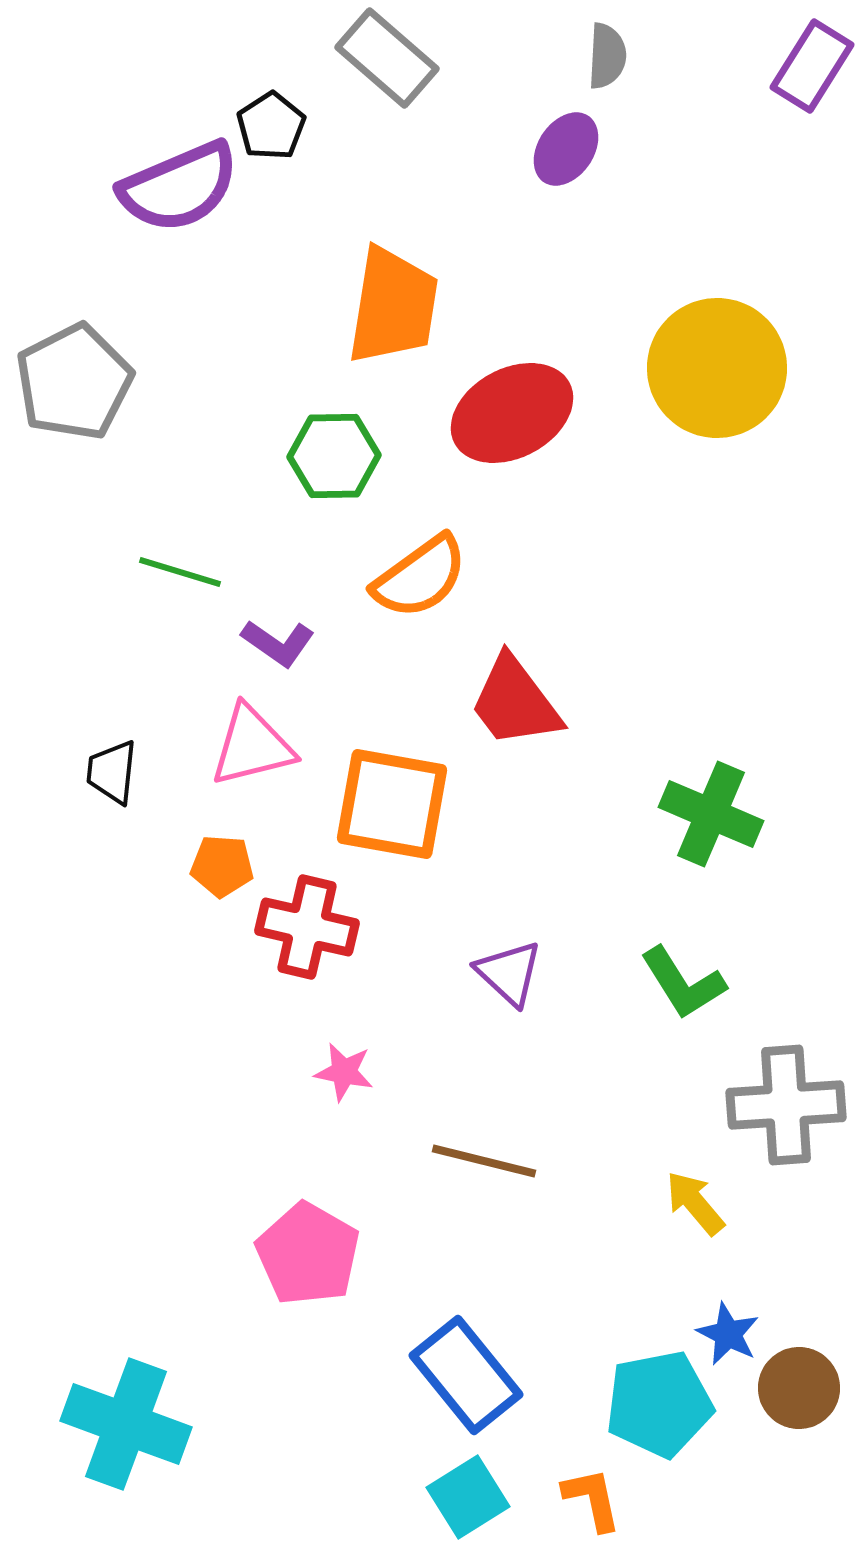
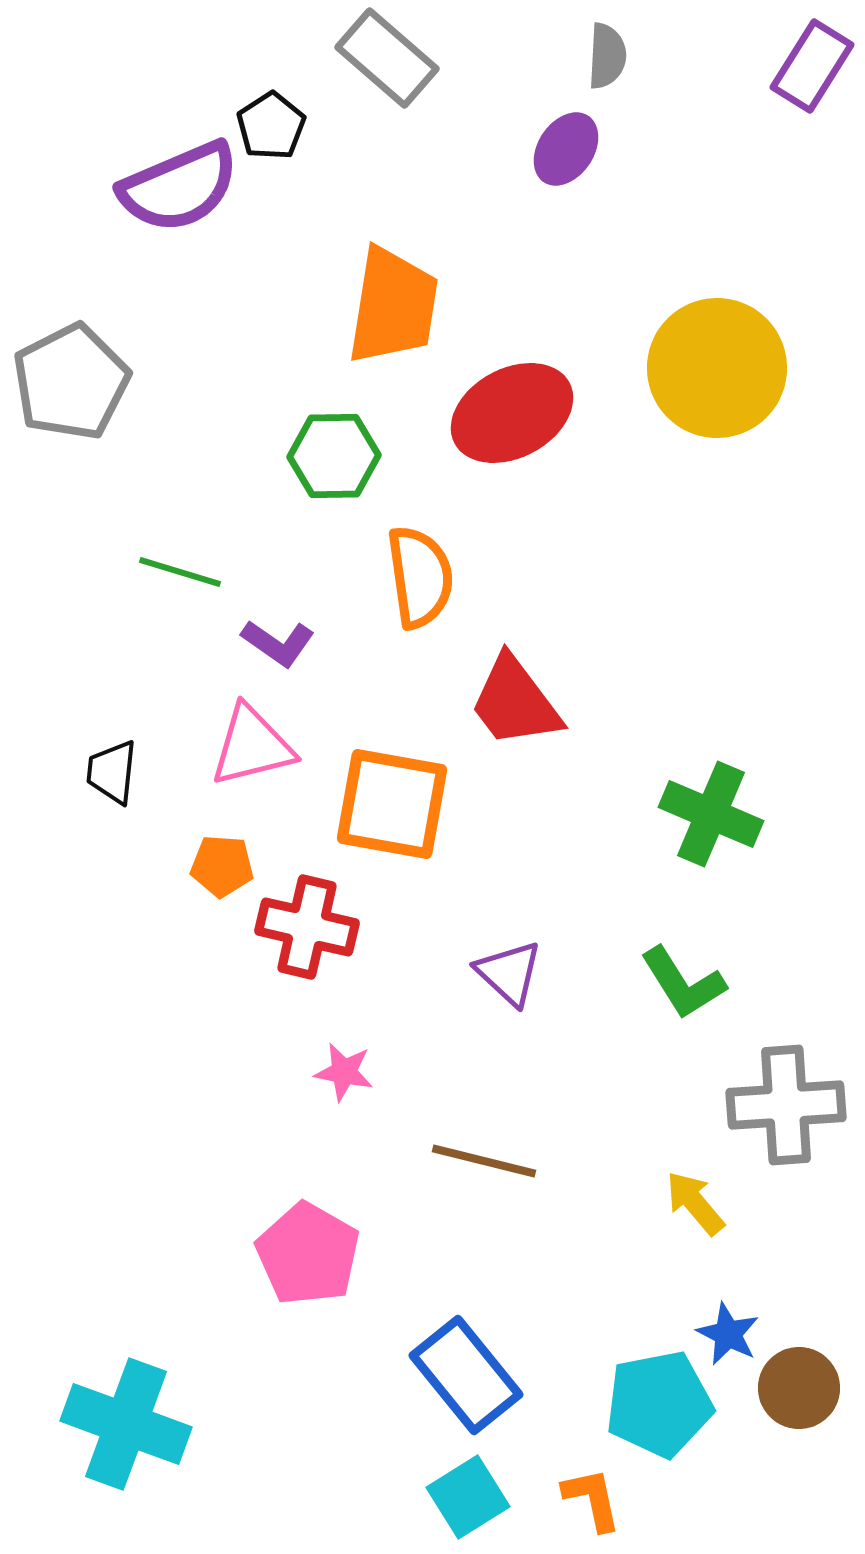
gray pentagon: moved 3 px left
orange semicircle: rotated 62 degrees counterclockwise
